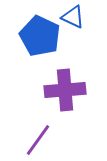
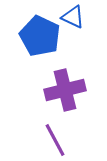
purple cross: rotated 9 degrees counterclockwise
purple line: moved 17 px right; rotated 64 degrees counterclockwise
